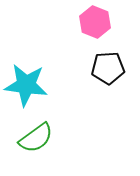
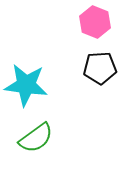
black pentagon: moved 8 px left
